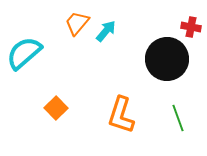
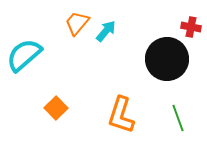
cyan semicircle: moved 2 px down
